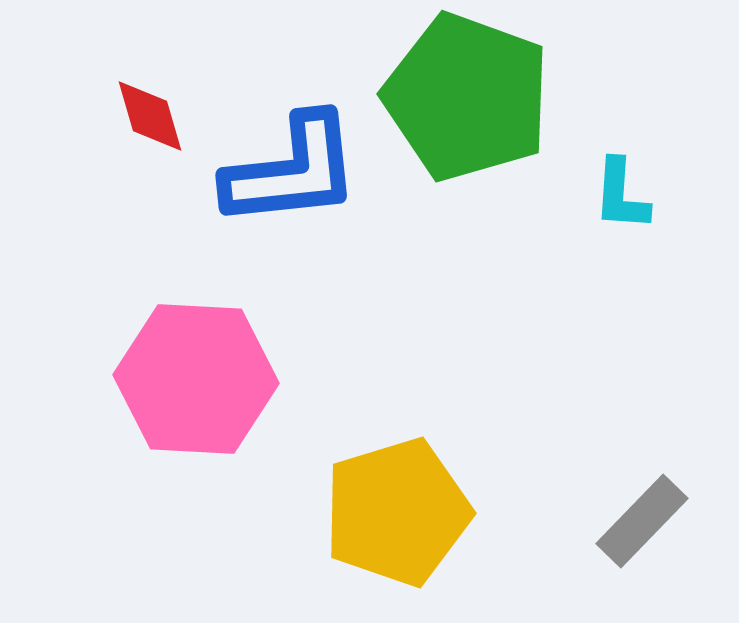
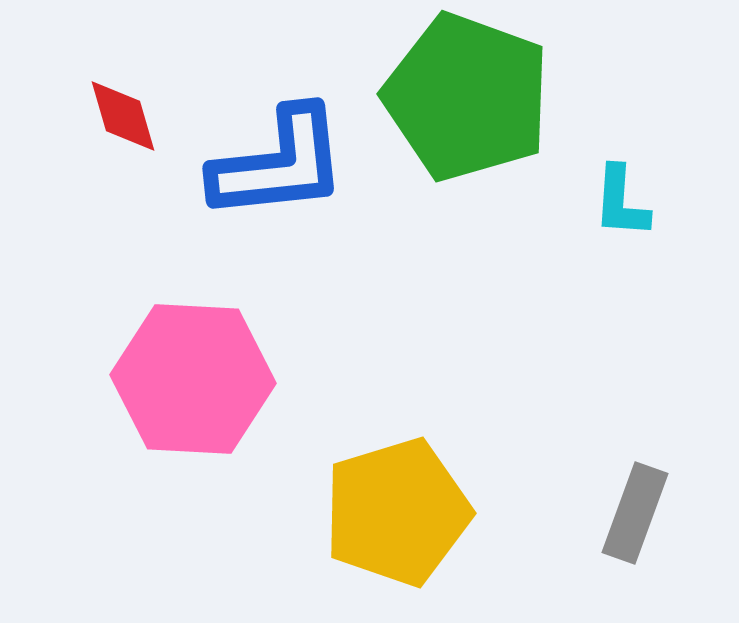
red diamond: moved 27 px left
blue L-shape: moved 13 px left, 7 px up
cyan L-shape: moved 7 px down
pink hexagon: moved 3 px left
gray rectangle: moved 7 px left, 8 px up; rotated 24 degrees counterclockwise
